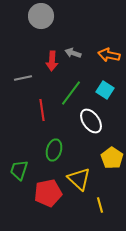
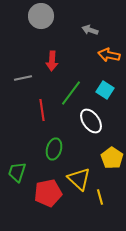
gray arrow: moved 17 px right, 23 px up
green ellipse: moved 1 px up
green trapezoid: moved 2 px left, 2 px down
yellow line: moved 8 px up
